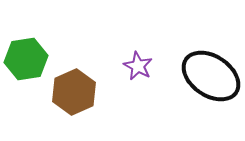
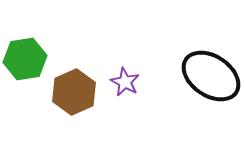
green hexagon: moved 1 px left
purple star: moved 13 px left, 16 px down
